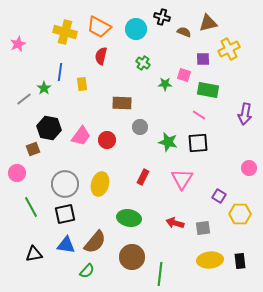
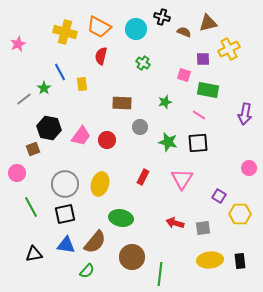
blue line at (60, 72): rotated 36 degrees counterclockwise
green star at (165, 84): moved 18 px down; rotated 16 degrees counterclockwise
green ellipse at (129, 218): moved 8 px left
